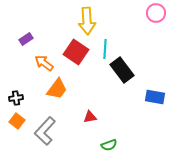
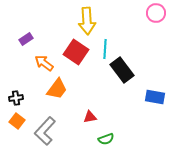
green semicircle: moved 3 px left, 6 px up
